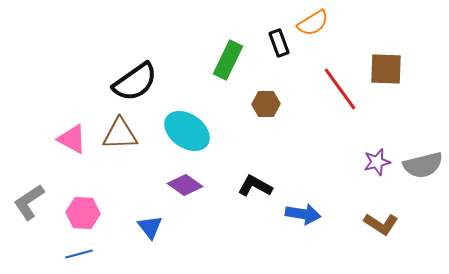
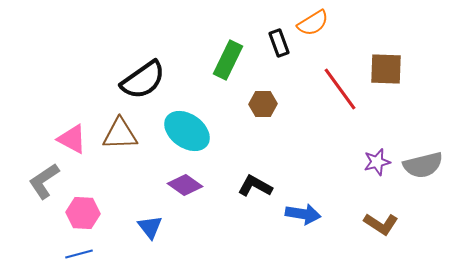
black semicircle: moved 8 px right, 2 px up
brown hexagon: moved 3 px left
gray L-shape: moved 15 px right, 21 px up
